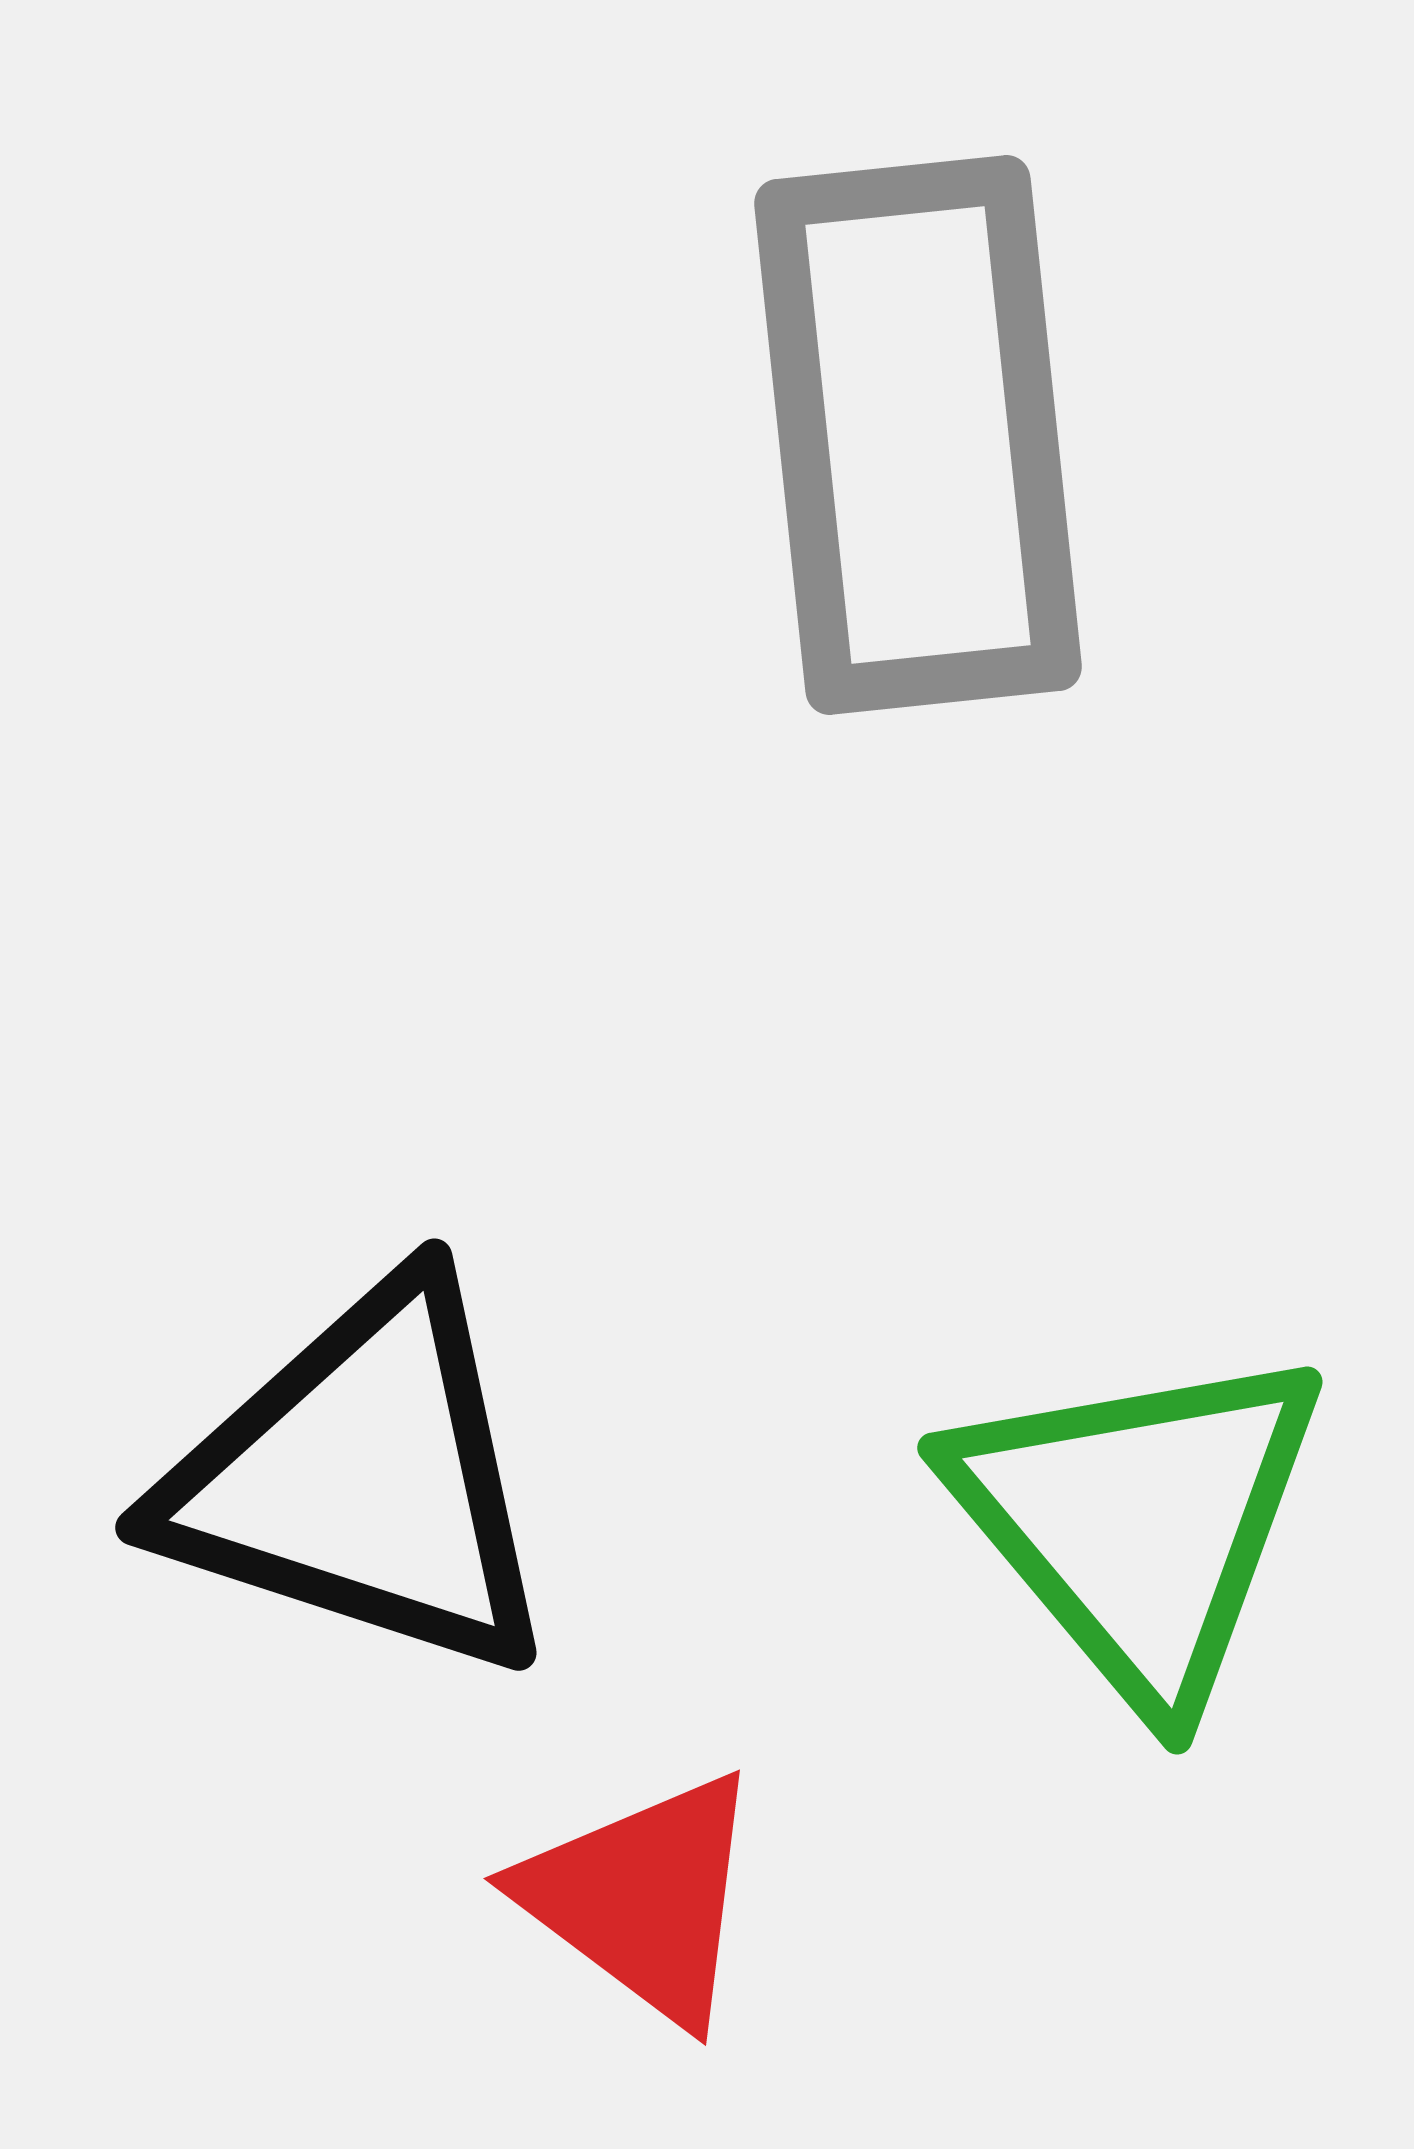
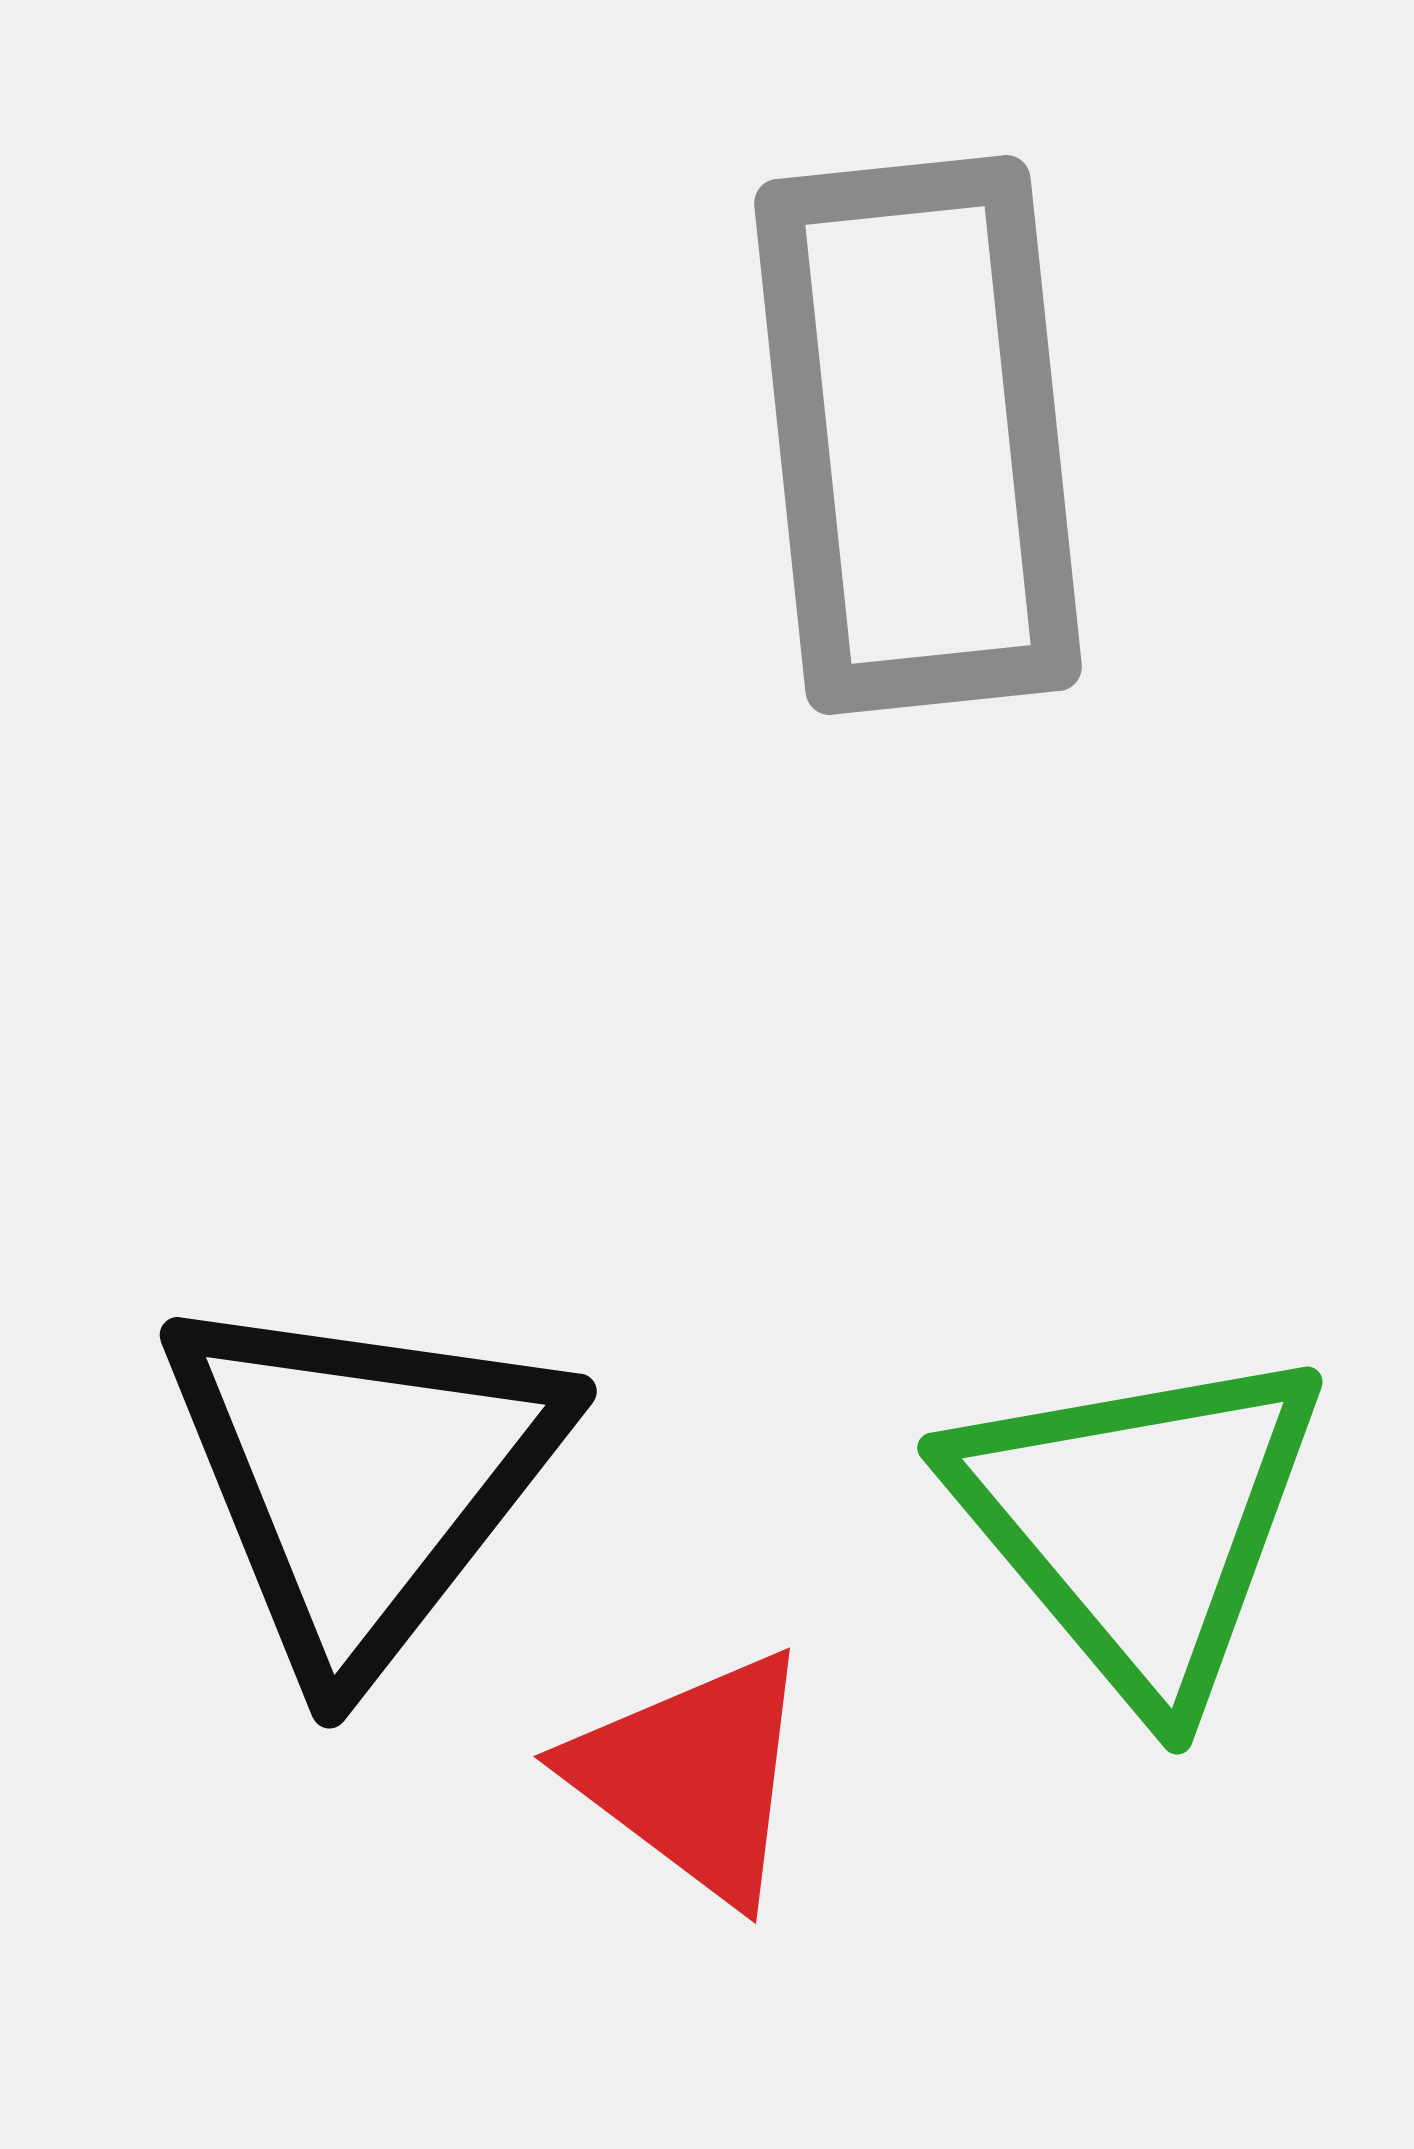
black triangle: rotated 50 degrees clockwise
red triangle: moved 50 px right, 122 px up
